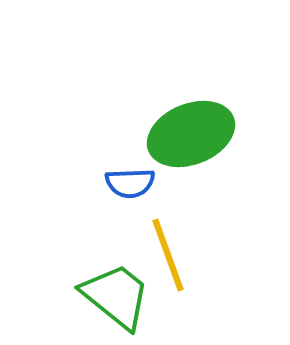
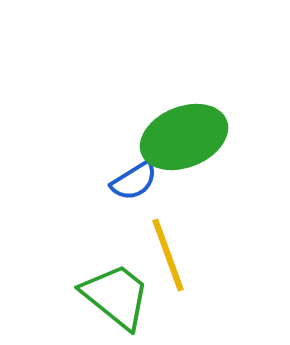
green ellipse: moved 7 px left, 3 px down
blue semicircle: moved 4 px right, 2 px up; rotated 30 degrees counterclockwise
